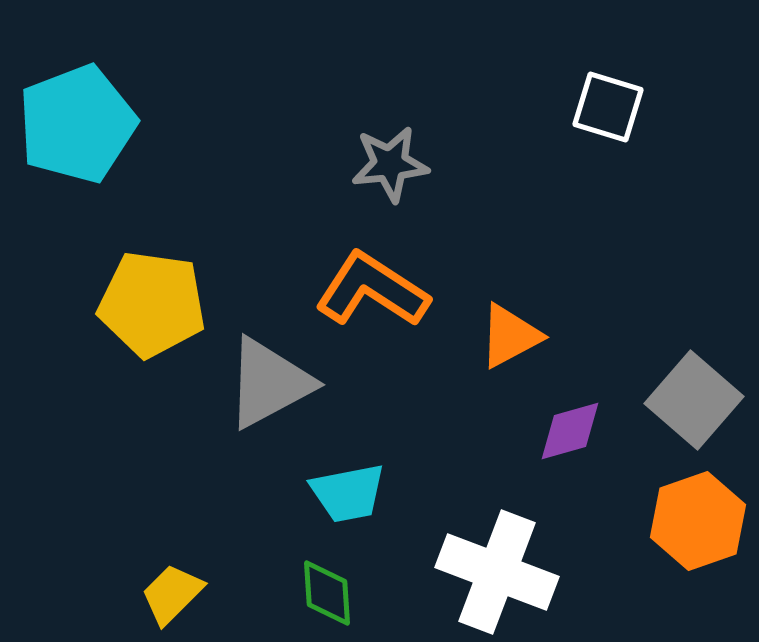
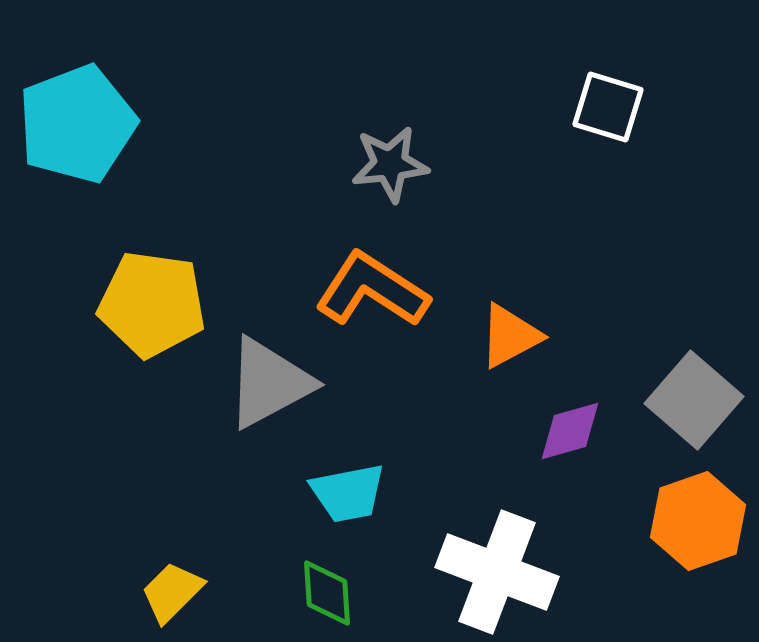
yellow trapezoid: moved 2 px up
